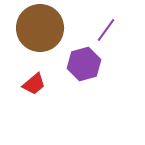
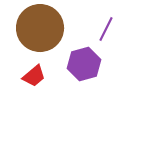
purple line: moved 1 px up; rotated 10 degrees counterclockwise
red trapezoid: moved 8 px up
